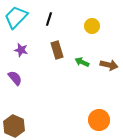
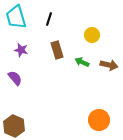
cyan trapezoid: rotated 60 degrees counterclockwise
yellow circle: moved 9 px down
